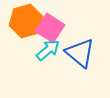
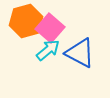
pink square: rotated 8 degrees clockwise
blue triangle: rotated 12 degrees counterclockwise
